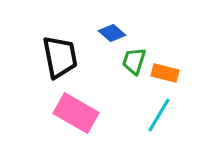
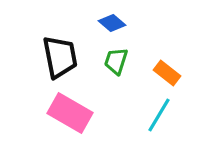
blue diamond: moved 10 px up
green trapezoid: moved 18 px left
orange rectangle: moved 2 px right; rotated 24 degrees clockwise
pink rectangle: moved 6 px left
